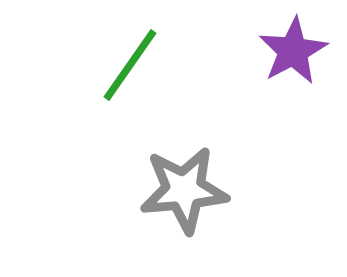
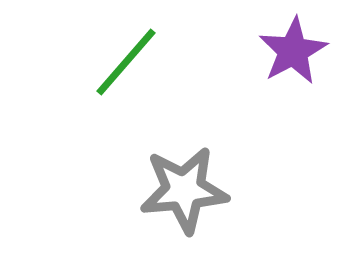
green line: moved 4 px left, 3 px up; rotated 6 degrees clockwise
